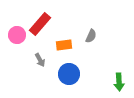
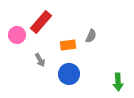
red rectangle: moved 1 px right, 2 px up
orange rectangle: moved 4 px right
green arrow: moved 1 px left
